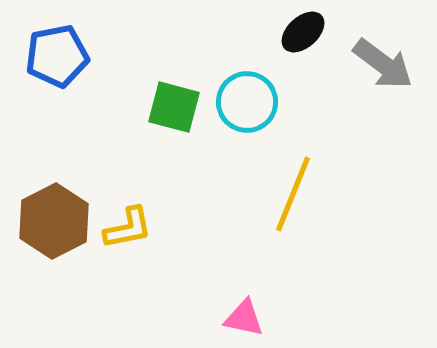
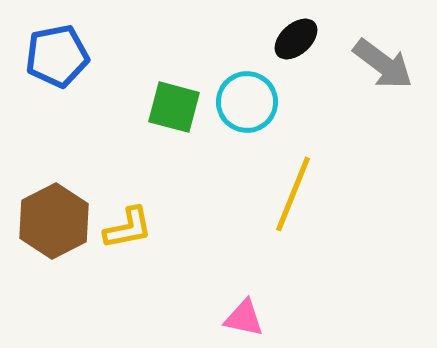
black ellipse: moved 7 px left, 7 px down
